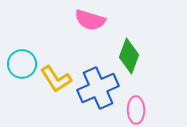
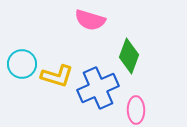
yellow L-shape: moved 1 px right, 3 px up; rotated 40 degrees counterclockwise
